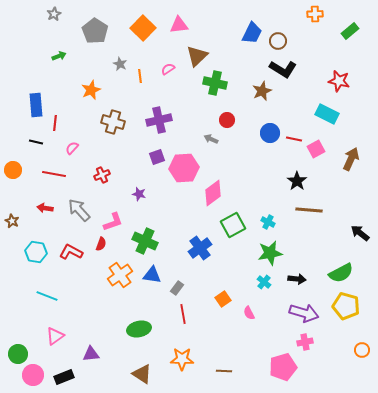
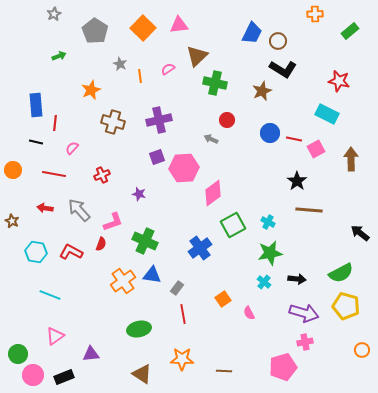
brown arrow at (351, 159): rotated 25 degrees counterclockwise
orange cross at (120, 275): moved 3 px right, 6 px down
cyan line at (47, 296): moved 3 px right, 1 px up
